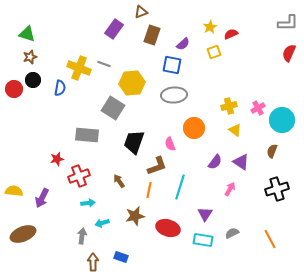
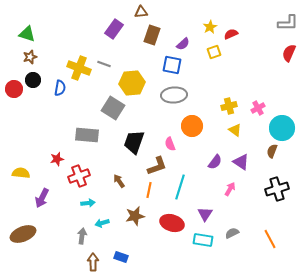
brown triangle at (141, 12): rotated 16 degrees clockwise
cyan circle at (282, 120): moved 8 px down
orange circle at (194, 128): moved 2 px left, 2 px up
yellow semicircle at (14, 191): moved 7 px right, 18 px up
red ellipse at (168, 228): moved 4 px right, 5 px up
